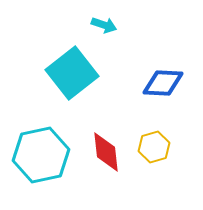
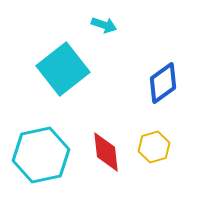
cyan square: moved 9 px left, 4 px up
blue diamond: rotated 39 degrees counterclockwise
